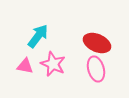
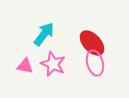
cyan arrow: moved 6 px right, 2 px up
red ellipse: moved 5 px left; rotated 24 degrees clockwise
pink ellipse: moved 1 px left, 6 px up
